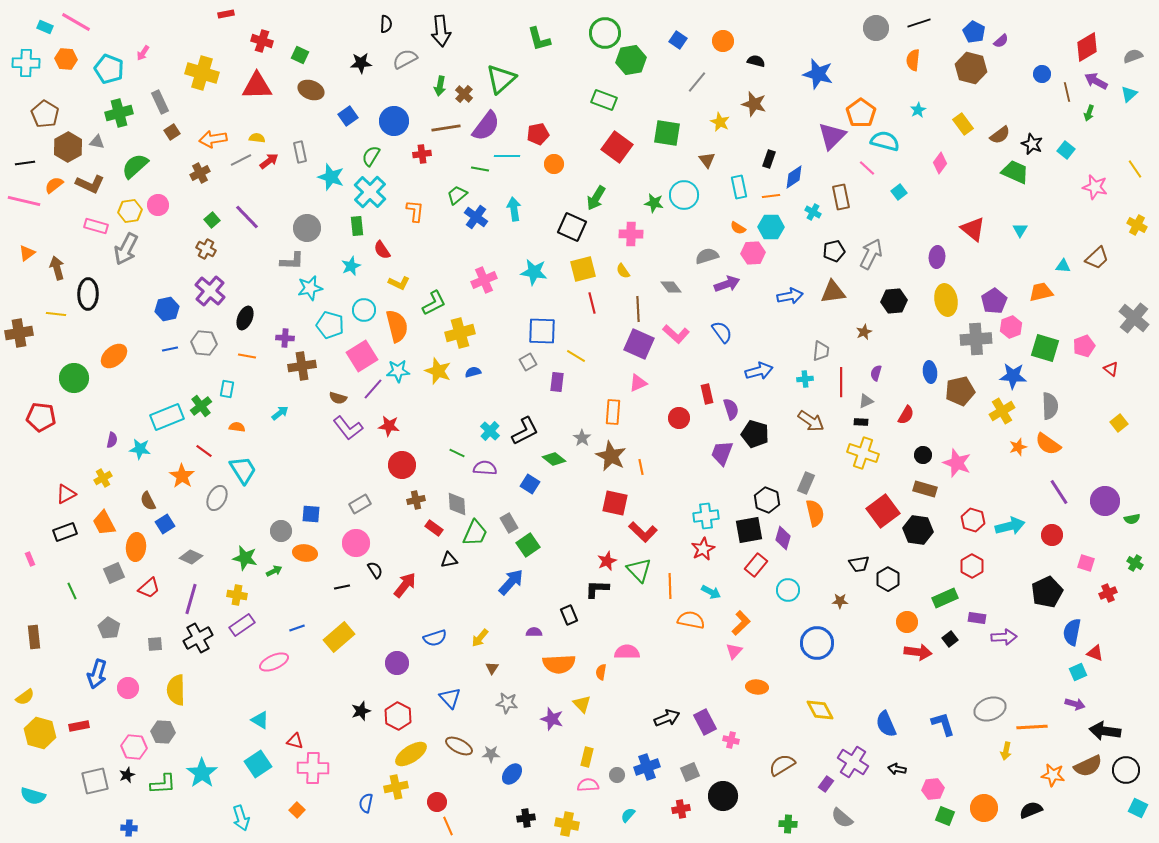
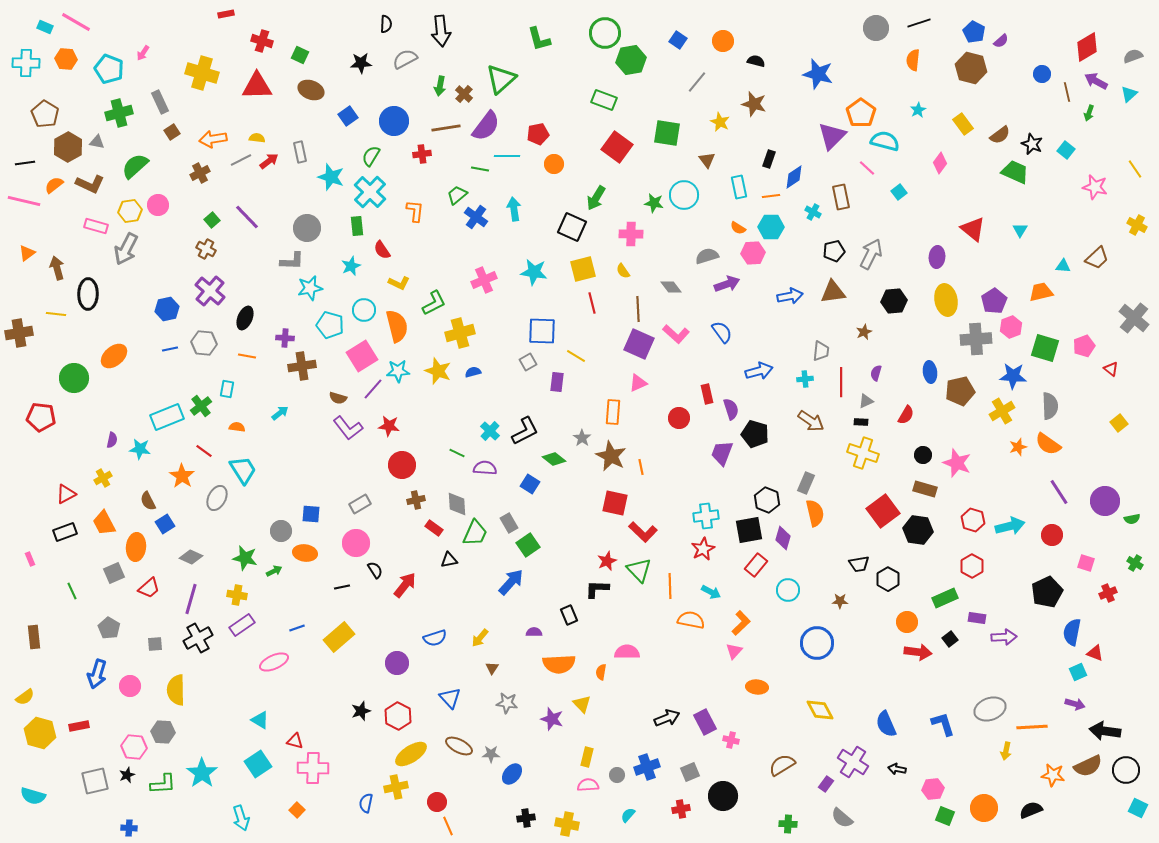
pink circle at (128, 688): moved 2 px right, 2 px up
